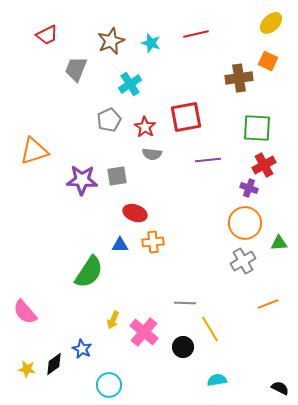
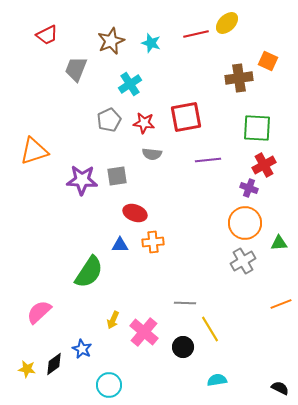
yellow ellipse: moved 44 px left
red star: moved 1 px left, 4 px up; rotated 25 degrees counterclockwise
orange line: moved 13 px right
pink semicircle: moved 14 px right; rotated 88 degrees clockwise
